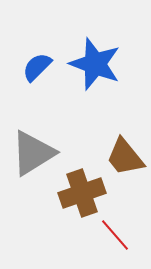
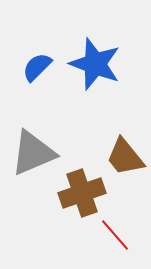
gray triangle: rotated 9 degrees clockwise
